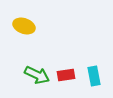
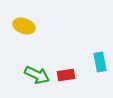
cyan rectangle: moved 6 px right, 14 px up
